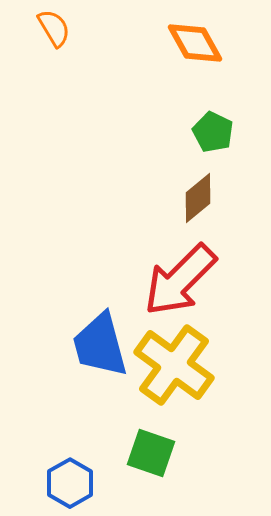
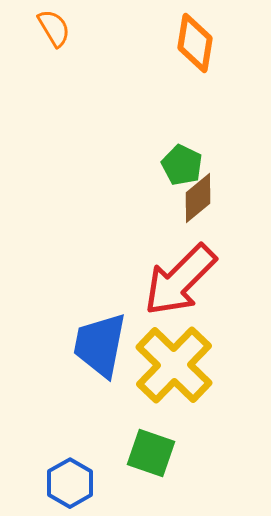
orange diamond: rotated 38 degrees clockwise
green pentagon: moved 31 px left, 33 px down
blue trapezoid: rotated 26 degrees clockwise
yellow cross: rotated 8 degrees clockwise
